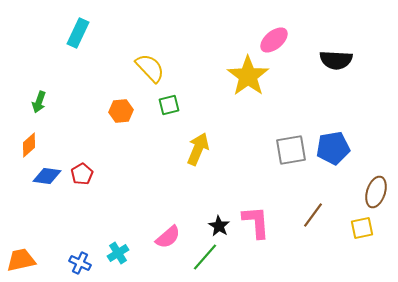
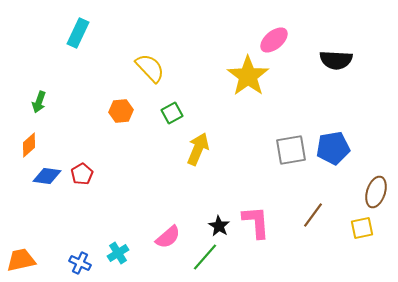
green square: moved 3 px right, 8 px down; rotated 15 degrees counterclockwise
